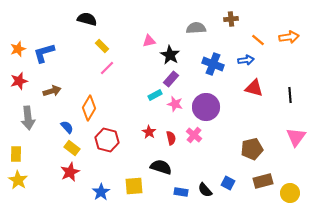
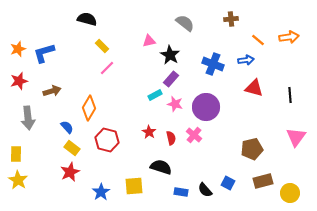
gray semicircle at (196, 28): moved 11 px left, 5 px up; rotated 42 degrees clockwise
